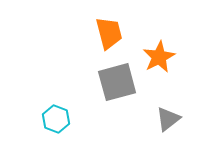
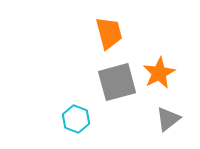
orange star: moved 16 px down
cyan hexagon: moved 20 px right
